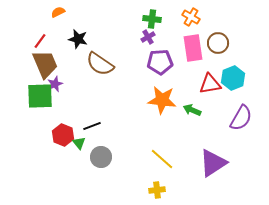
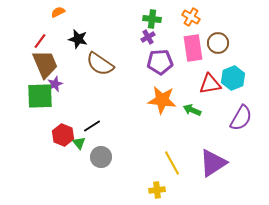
black line: rotated 12 degrees counterclockwise
yellow line: moved 10 px right, 4 px down; rotated 20 degrees clockwise
